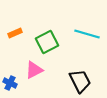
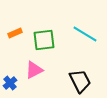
cyan line: moved 2 px left; rotated 15 degrees clockwise
green square: moved 3 px left, 2 px up; rotated 20 degrees clockwise
blue cross: rotated 24 degrees clockwise
